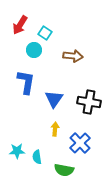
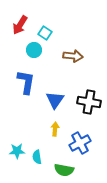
blue triangle: moved 1 px right, 1 px down
blue cross: rotated 15 degrees clockwise
